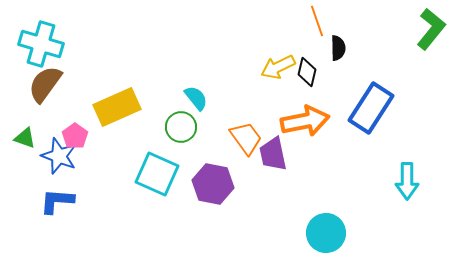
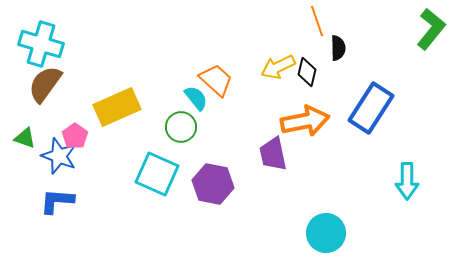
orange trapezoid: moved 30 px left, 58 px up; rotated 12 degrees counterclockwise
